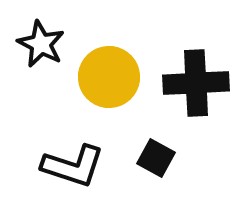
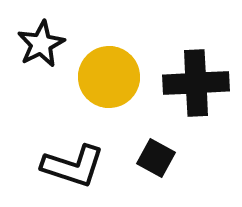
black star: rotated 18 degrees clockwise
